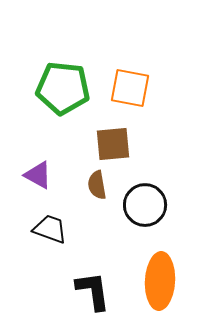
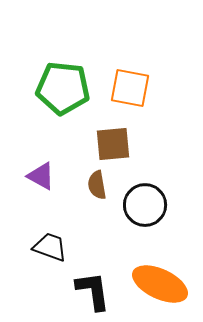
purple triangle: moved 3 px right, 1 px down
black trapezoid: moved 18 px down
orange ellipse: moved 3 px down; rotated 68 degrees counterclockwise
